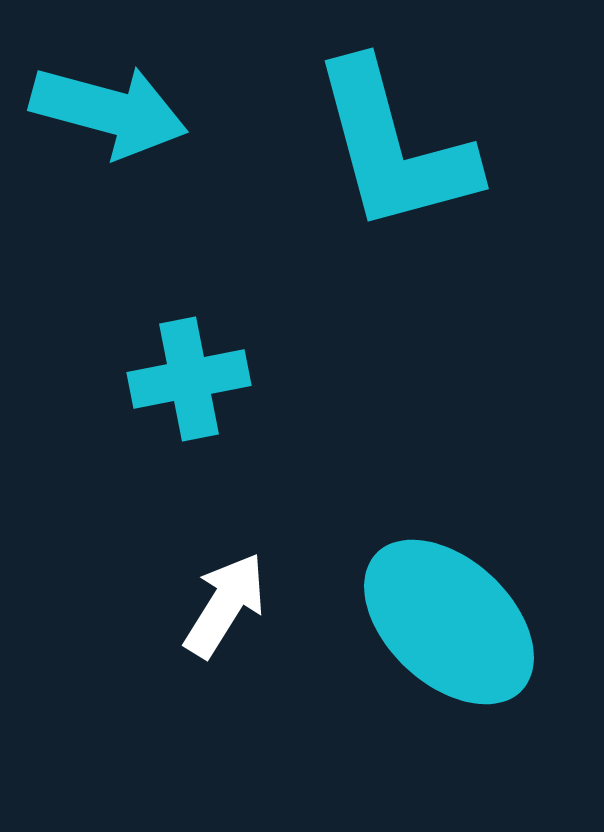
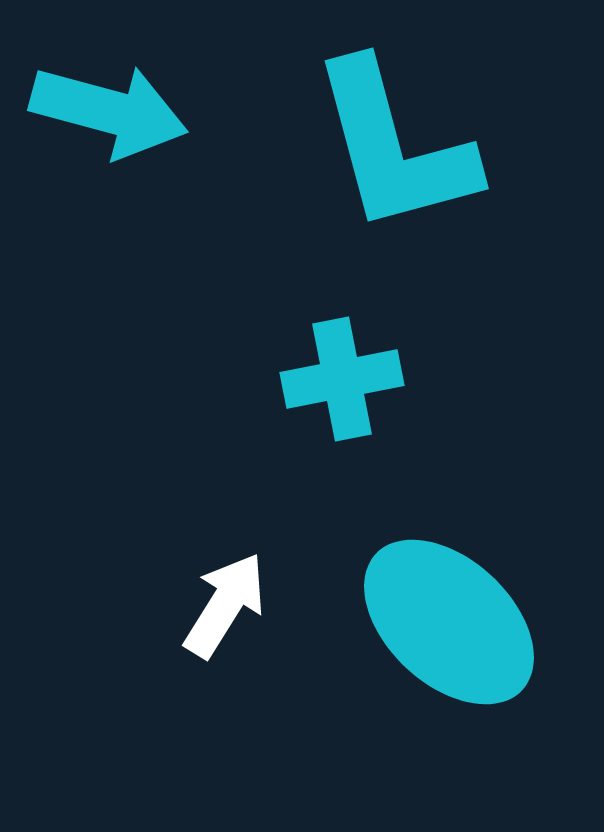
cyan cross: moved 153 px right
